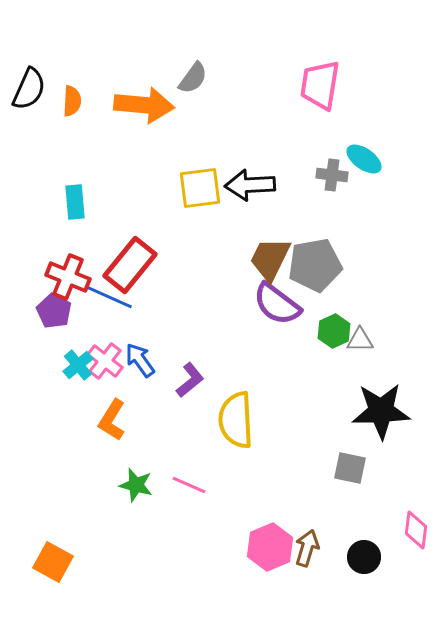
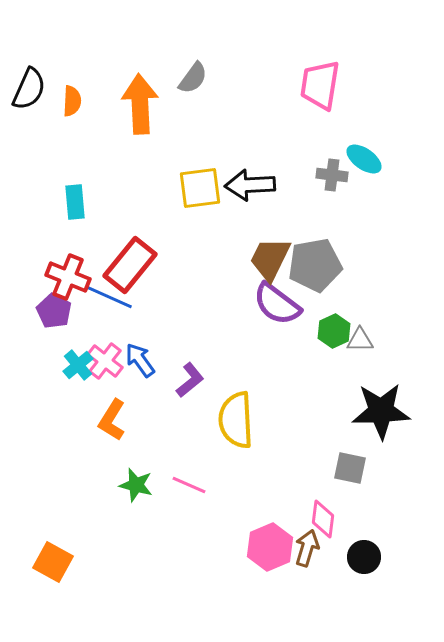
orange arrow: moved 4 px left, 1 px up; rotated 98 degrees counterclockwise
pink diamond: moved 93 px left, 11 px up
